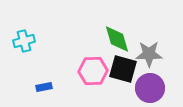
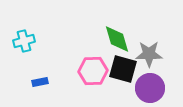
blue rectangle: moved 4 px left, 5 px up
